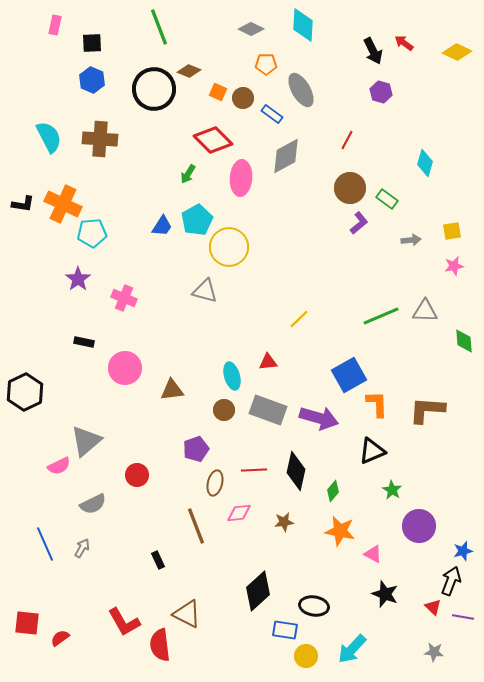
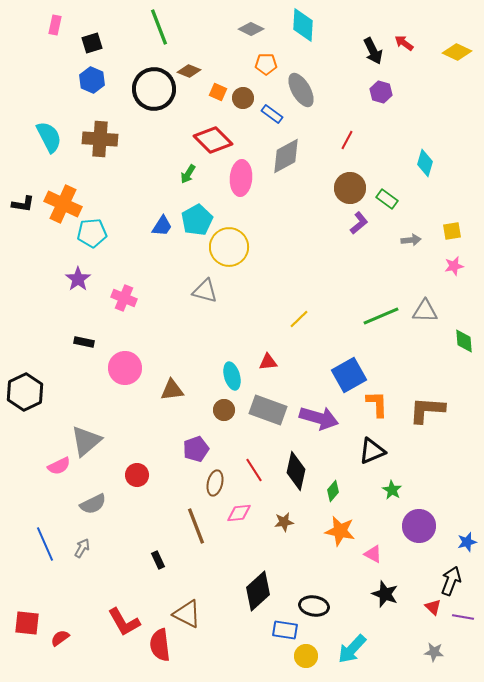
black square at (92, 43): rotated 15 degrees counterclockwise
red line at (254, 470): rotated 60 degrees clockwise
blue star at (463, 551): moved 4 px right, 9 px up
